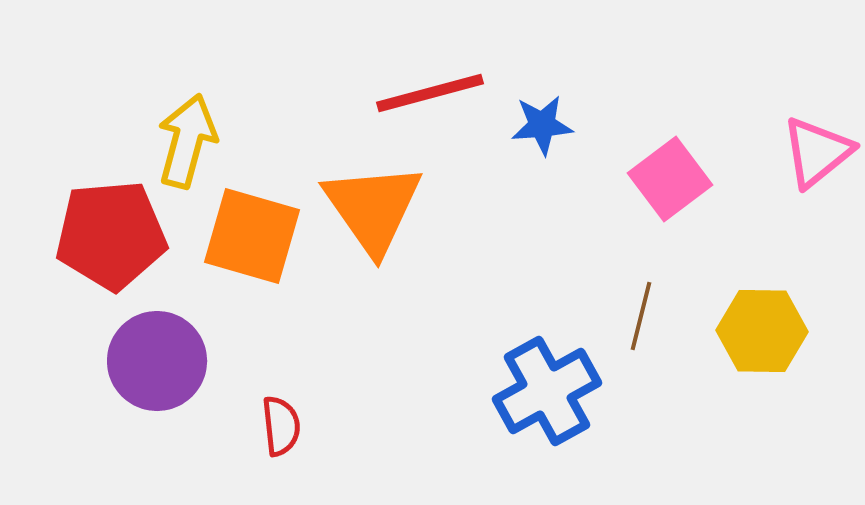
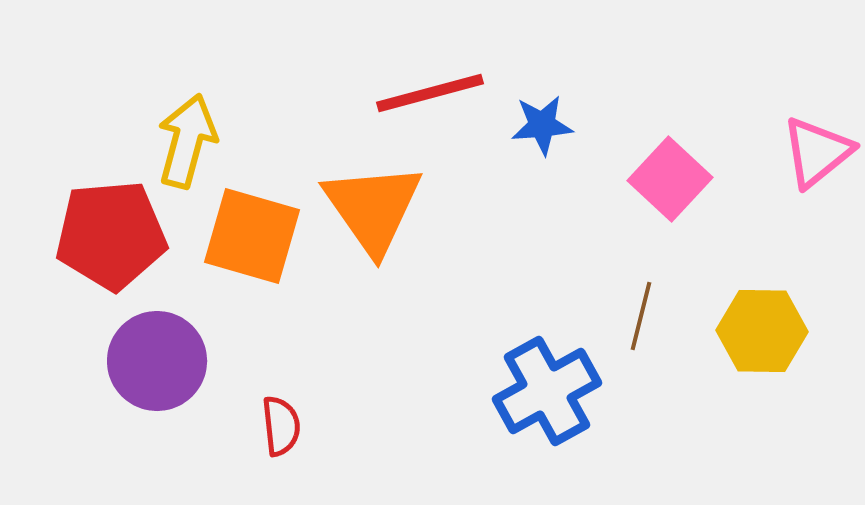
pink square: rotated 10 degrees counterclockwise
